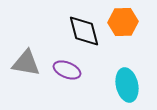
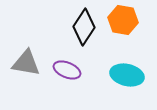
orange hexagon: moved 2 px up; rotated 12 degrees clockwise
black diamond: moved 4 px up; rotated 48 degrees clockwise
cyan ellipse: moved 10 px up; rotated 64 degrees counterclockwise
